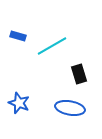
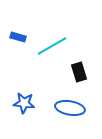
blue rectangle: moved 1 px down
black rectangle: moved 2 px up
blue star: moved 5 px right; rotated 15 degrees counterclockwise
